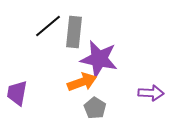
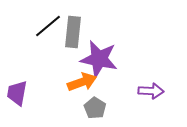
gray rectangle: moved 1 px left
purple arrow: moved 2 px up
